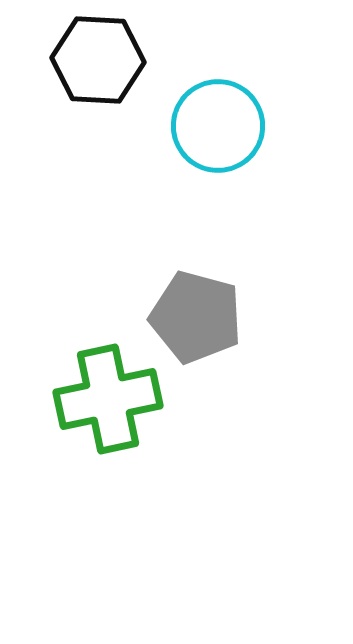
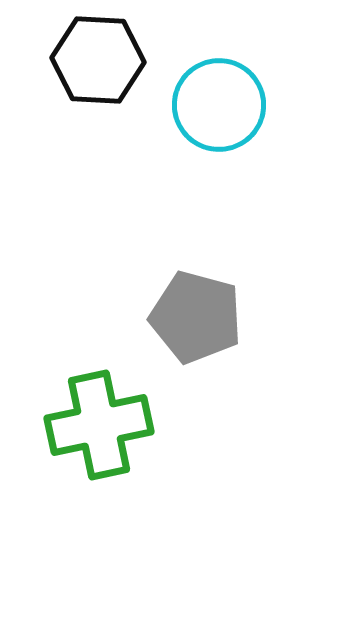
cyan circle: moved 1 px right, 21 px up
green cross: moved 9 px left, 26 px down
